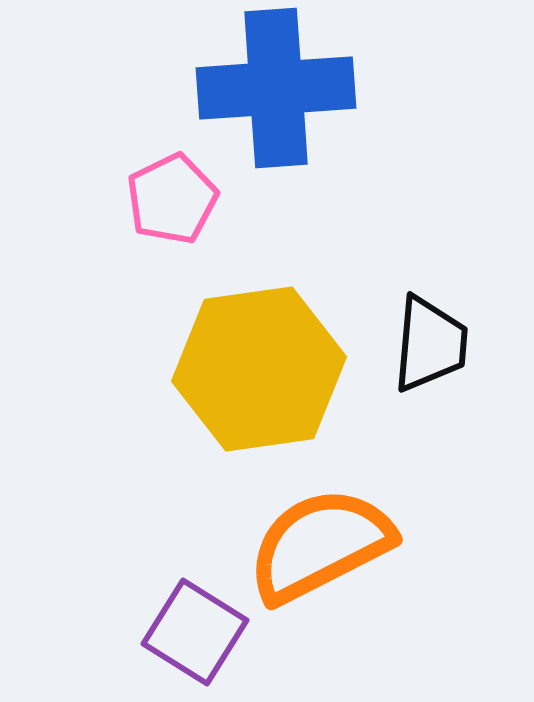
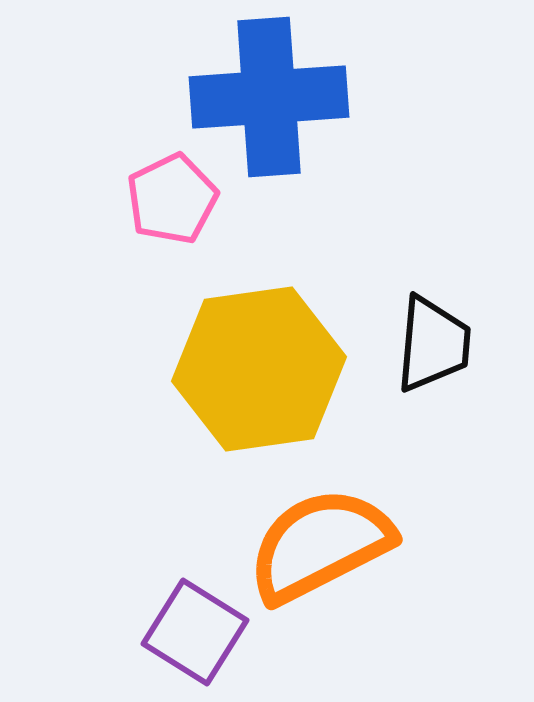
blue cross: moved 7 px left, 9 px down
black trapezoid: moved 3 px right
